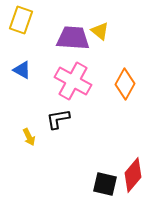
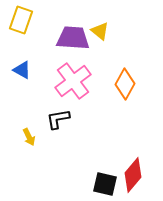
pink cross: rotated 24 degrees clockwise
